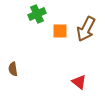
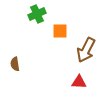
brown arrow: moved 21 px down
brown semicircle: moved 2 px right, 5 px up
red triangle: rotated 35 degrees counterclockwise
